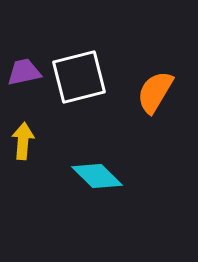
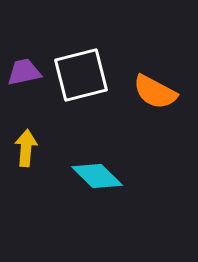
white square: moved 2 px right, 2 px up
orange semicircle: rotated 93 degrees counterclockwise
yellow arrow: moved 3 px right, 7 px down
